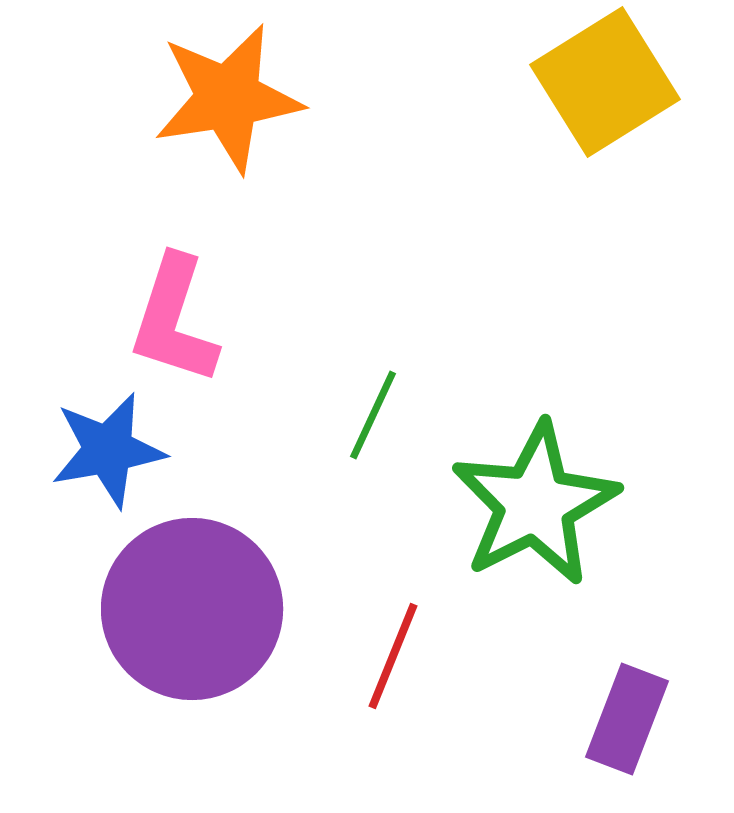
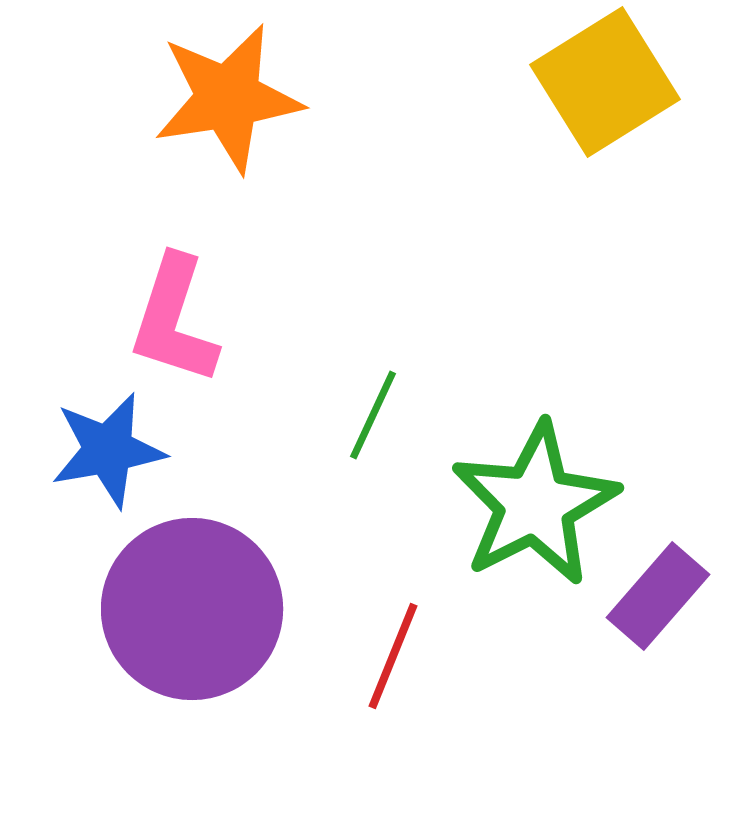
purple rectangle: moved 31 px right, 123 px up; rotated 20 degrees clockwise
